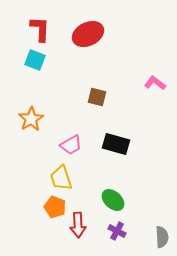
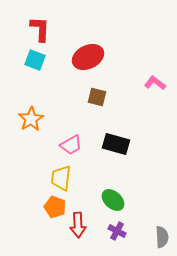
red ellipse: moved 23 px down
yellow trapezoid: rotated 24 degrees clockwise
